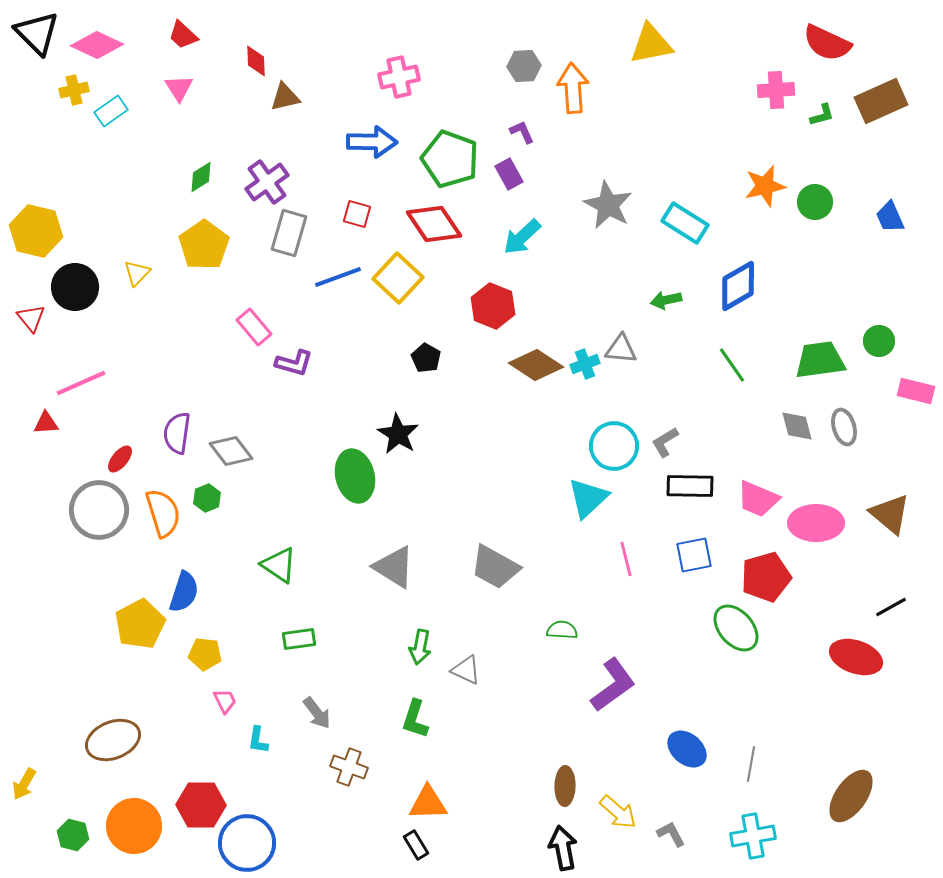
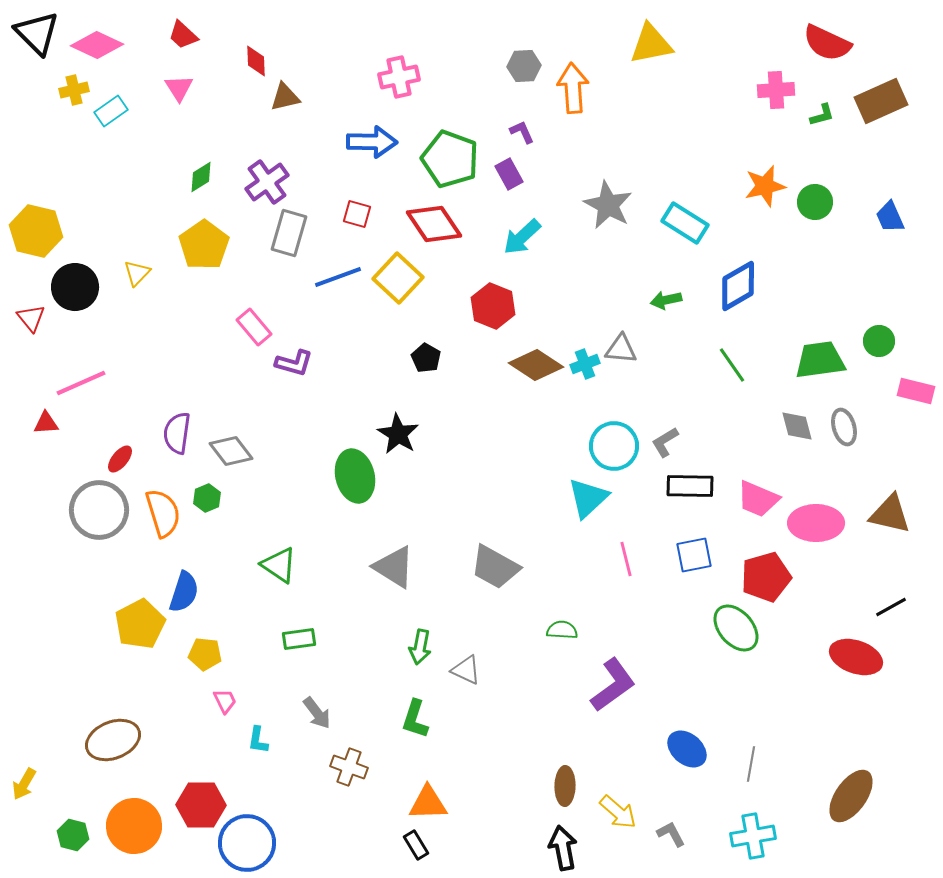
brown triangle at (890, 514): rotated 27 degrees counterclockwise
